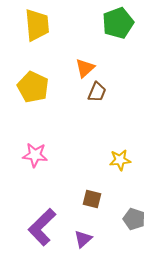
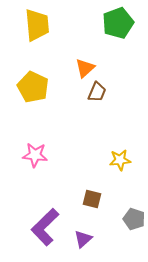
purple L-shape: moved 3 px right
